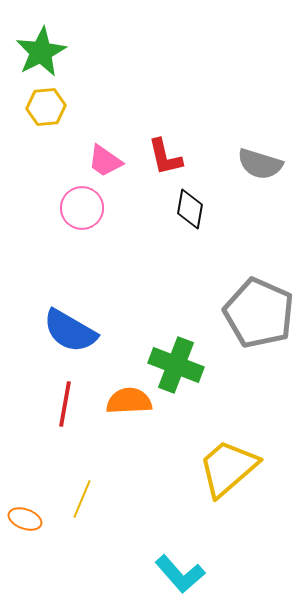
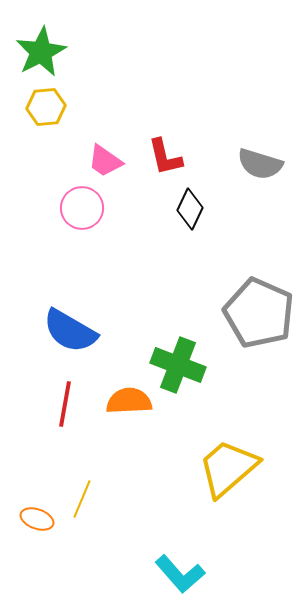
black diamond: rotated 15 degrees clockwise
green cross: moved 2 px right
orange ellipse: moved 12 px right
